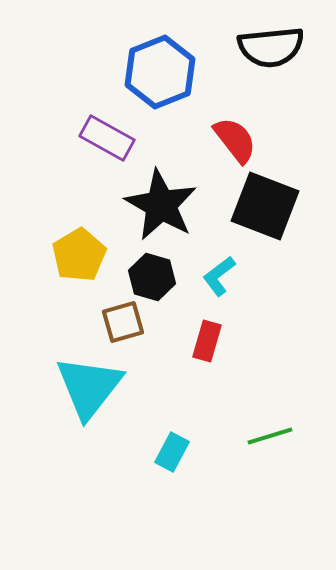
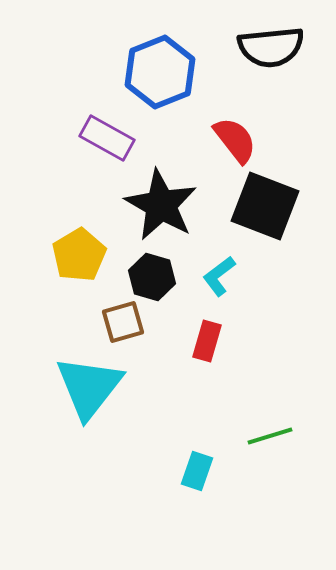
cyan rectangle: moved 25 px right, 19 px down; rotated 9 degrees counterclockwise
